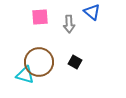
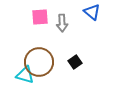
gray arrow: moved 7 px left, 1 px up
black square: rotated 24 degrees clockwise
